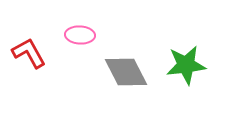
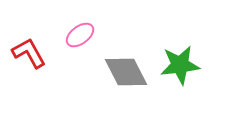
pink ellipse: rotated 40 degrees counterclockwise
green star: moved 6 px left
